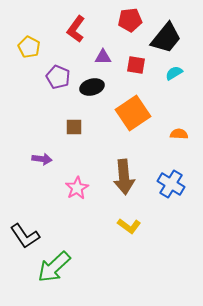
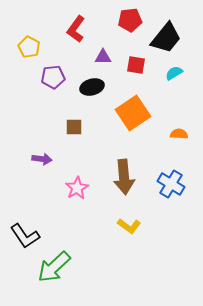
purple pentagon: moved 5 px left; rotated 30 degrees counterclockwise
